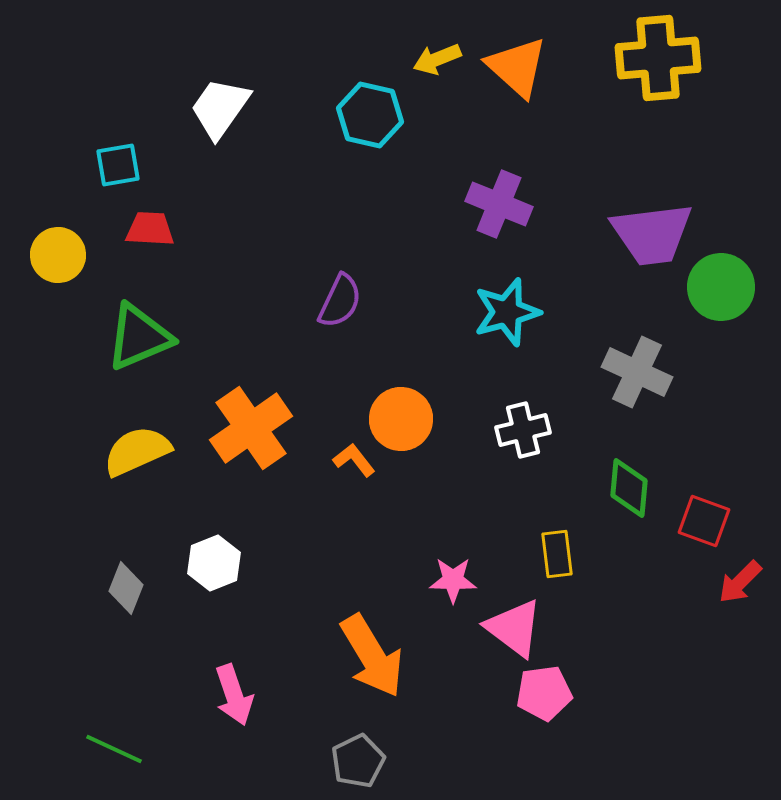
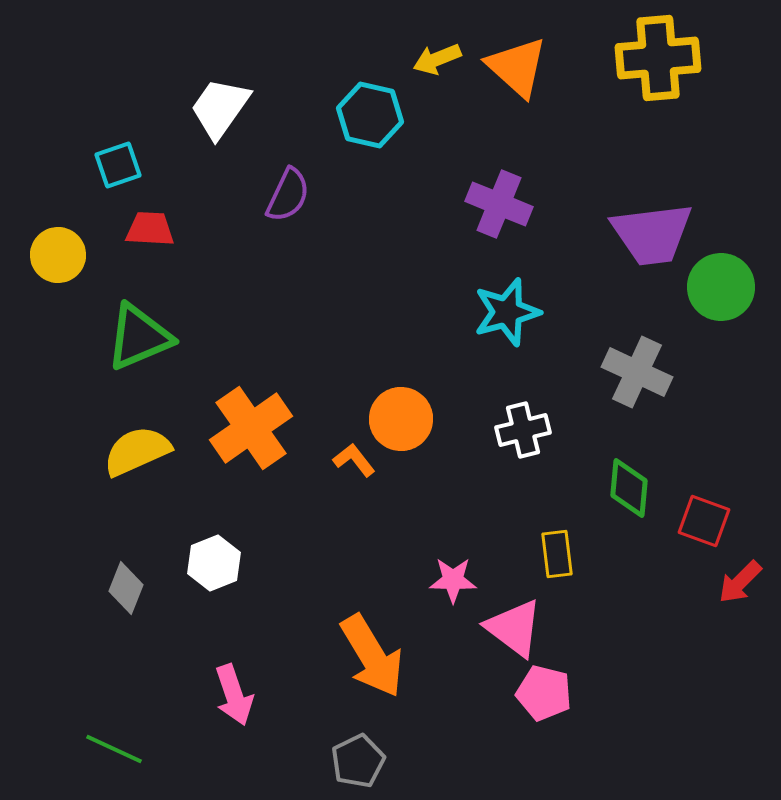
cyan square: rotated 9 degrees counterclockwise
purple semicircle: moved 52 px left, 106 px up
pink pentagon: rotated 22 degrees clockwise
